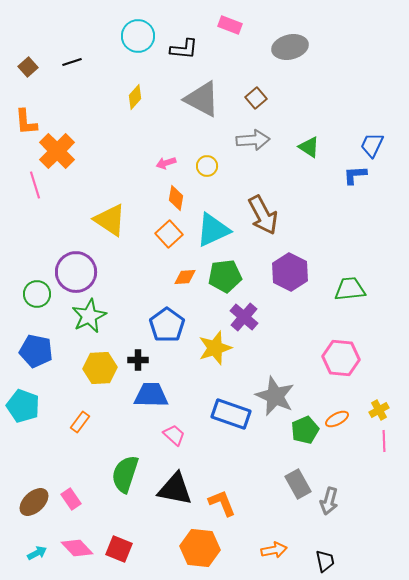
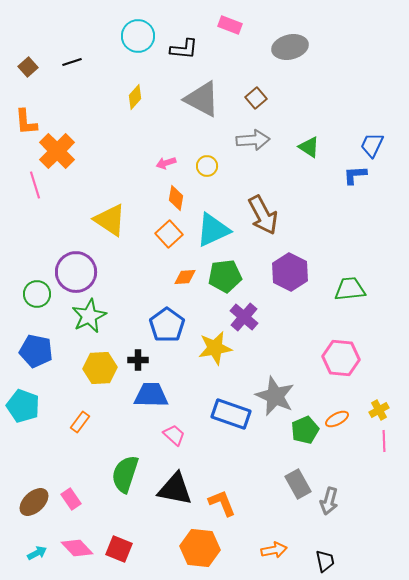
yellow star at (215, 348): rotated 8 degrees clockwise
